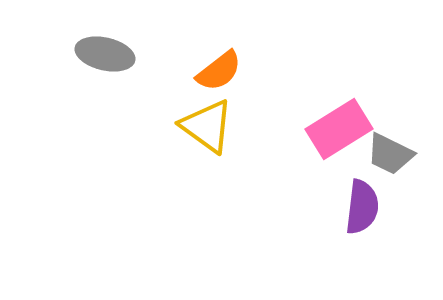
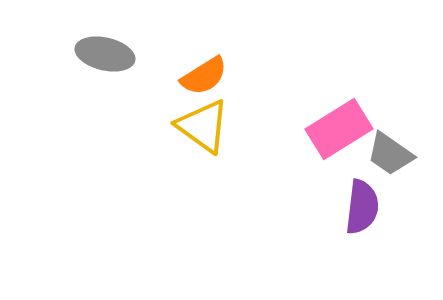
orange semicircle: moved 15 px left, 5 px down; rotated 6 degrees clockwise
yellow triangle: moved 4 px left
gray trapezoid: rotated 9 degrees clockwise
